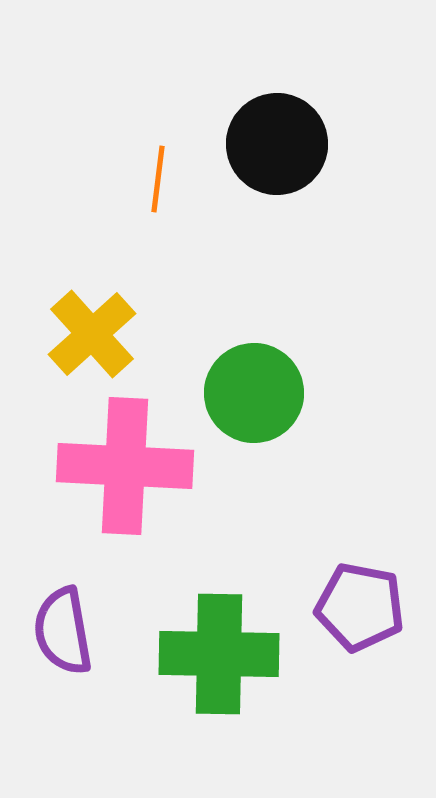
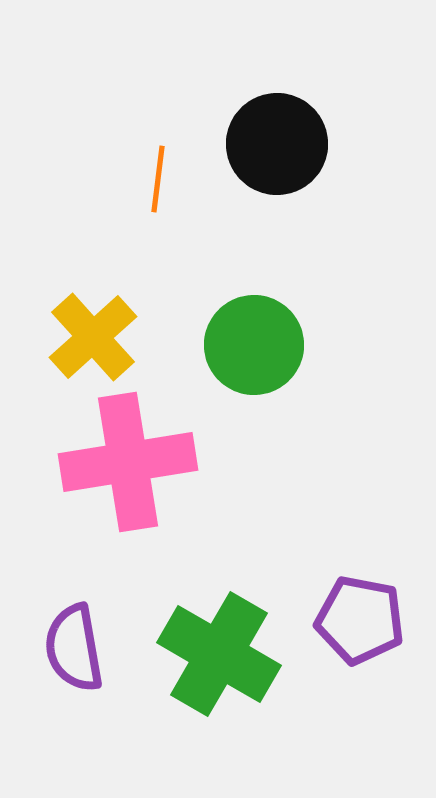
yellow cross: moved 1 px right, 3 px down
green circle: moved 48 px up
pink cross: moved 3 px right, 4 px up; rotated 12 degrees counterclockwise
purple pentagon: moved 13 px down
purple semicircle: moved 11 px right, 17 px down
green cross: rotated 29 degrees clockwise
